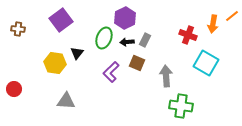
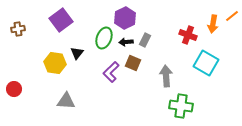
brown cross: rotated 16 degrees counterclockwise
black arrow: moved 1 px left
brown square: moved 4 px left
